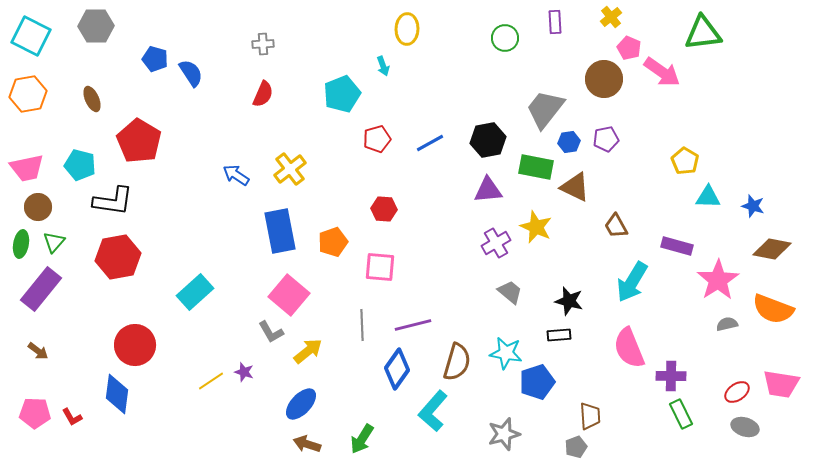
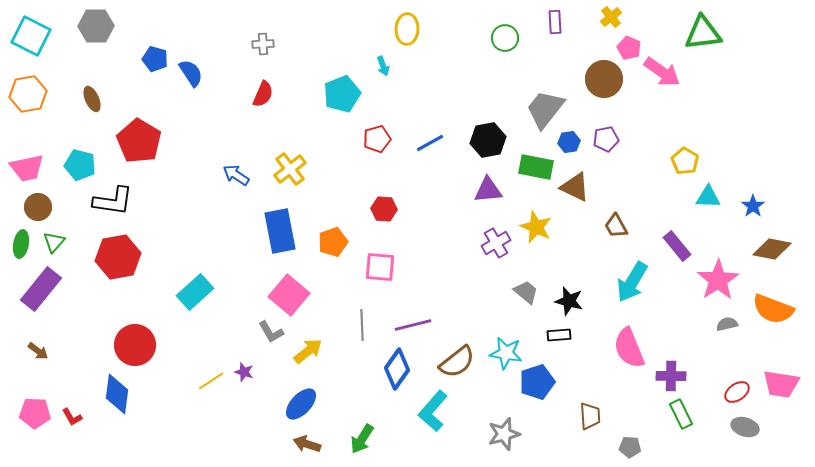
blue star at (753, 206): rotated 20 degrees clockwise
purple rectangle at (677, 246): rotated 36 degrees clockwise
gray trapezoid at (510, 292): moved 16 px right
brown semicircle at (457, 362): rotated 36 degrees clockwise
gray pentagon at (576, 447): moved 54 px right; rotated 25 degrees clockwise
